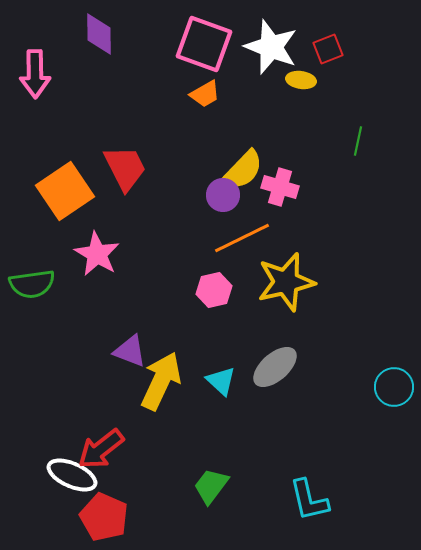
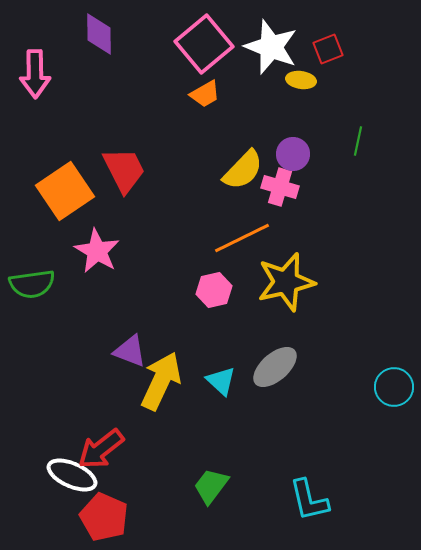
pink square: rotated 30 degrees clockwise
red trapezoid: moved 1 px left, 2 px down
purple circle: moved 70 px right, 41 px up
pink star: moved 3 px up
